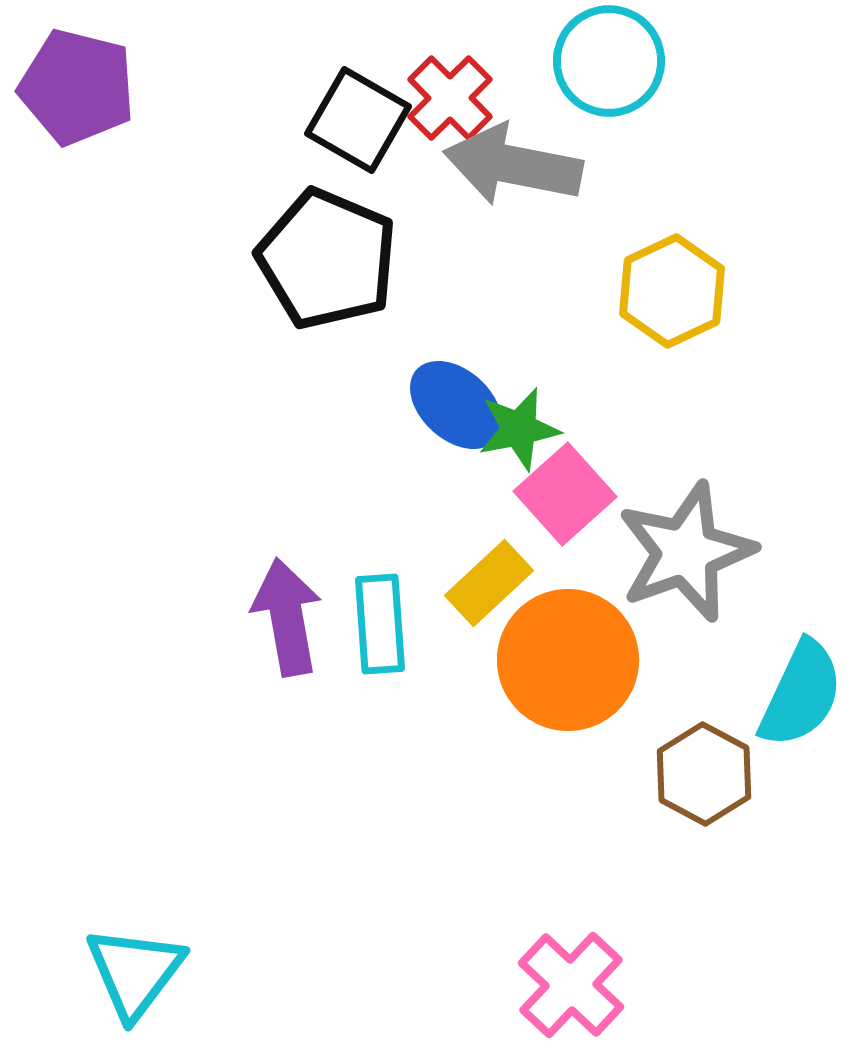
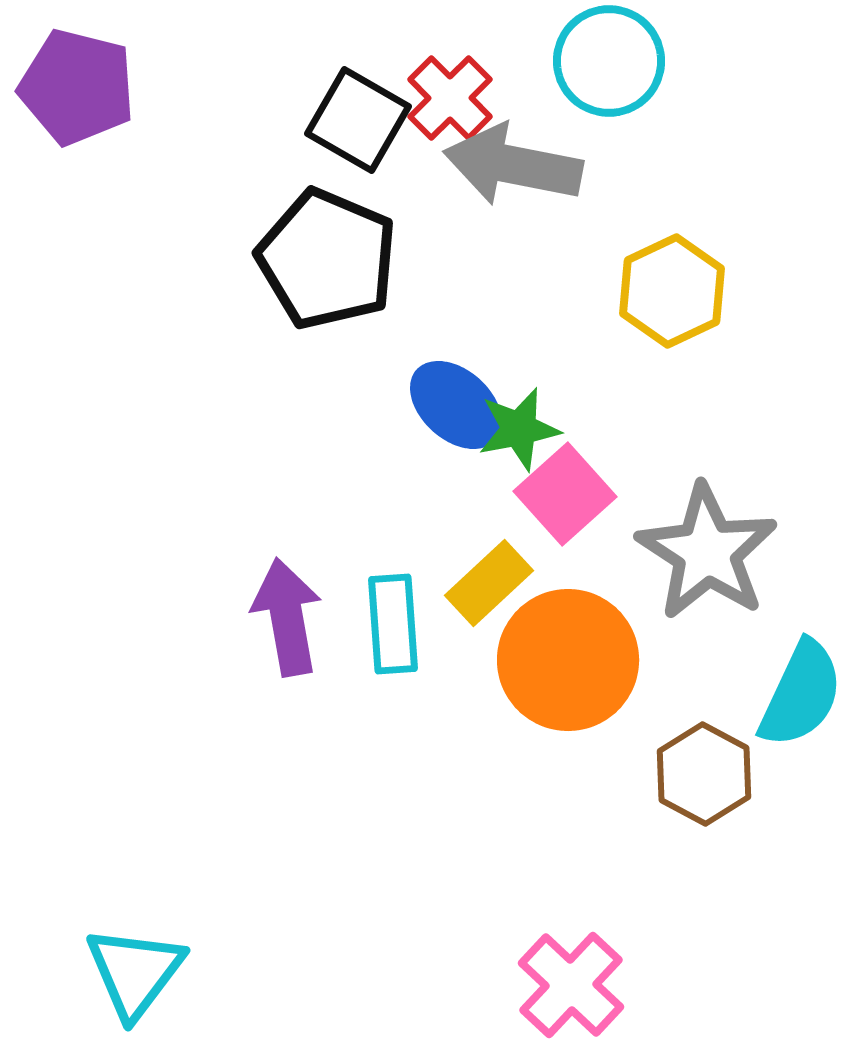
gray star: moved 21 px right; rotated 19 degrees counterclockwise
cyan rectangle: moved 13 px right
